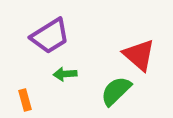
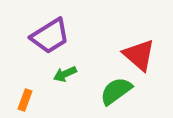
green arrow: rotated 20 degrees counterclockwise
green semicircle: rotated 8 degrees clockwise
orange rectangle: rotated 35 degrees clockwise
